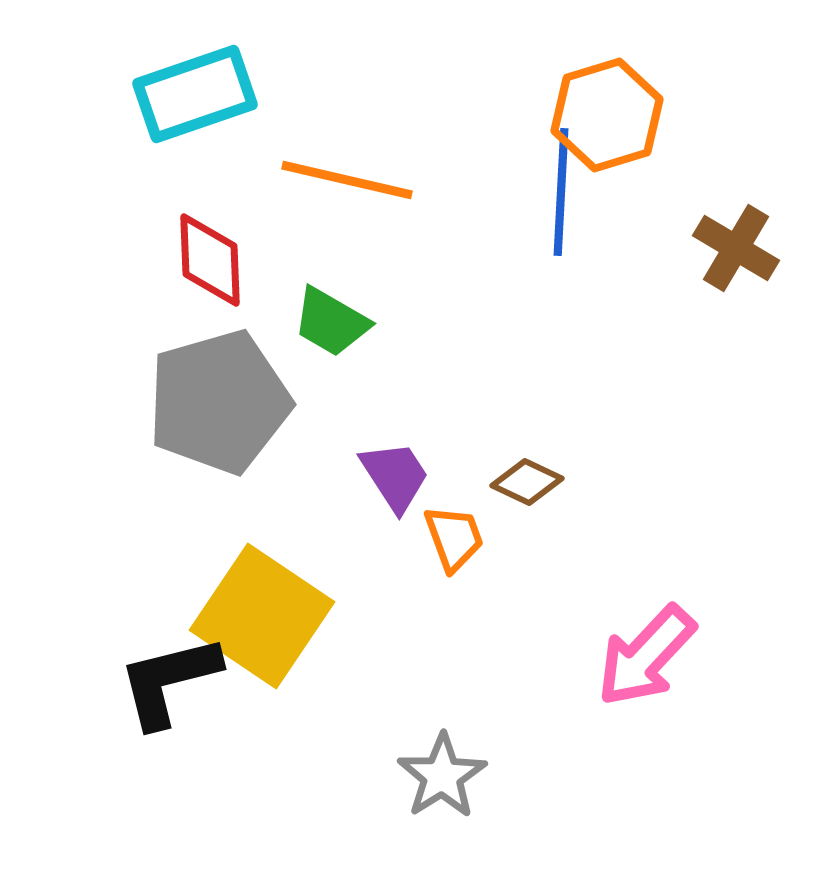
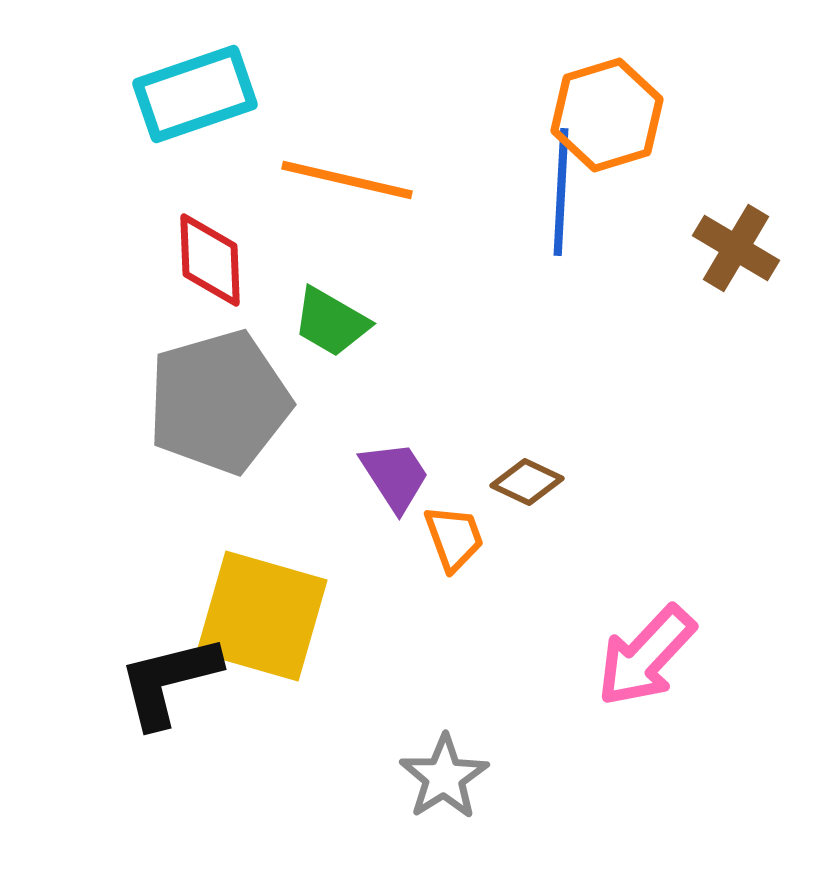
yellow square: rotated 18 degrees counterclockwise
gray star: moved 2 px right, 1 px down
